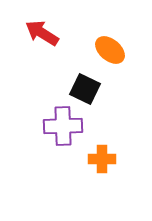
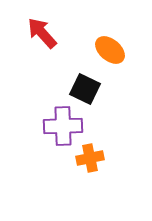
red arrow: rotated 16 degrees clockwise
orange cross: moved 12 px left, 1 px up; rotated 12 degrees counterclockwise
